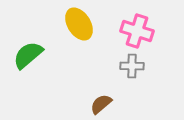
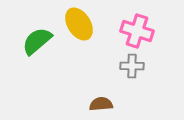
green semicircle: moved 9 px right, 14 px up
brown semicircle: rotated 35 degrees clockwise
